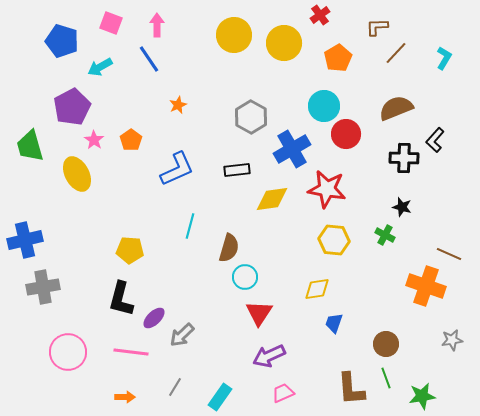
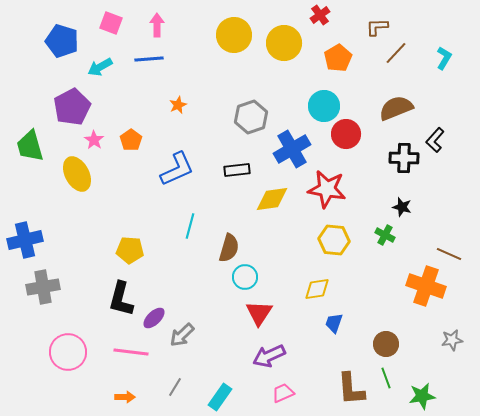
blue line at (149, 59): rotated 60 degrees counterclockwise
gray hexagon at (251, 117): rotated 12 degrees clockwise
